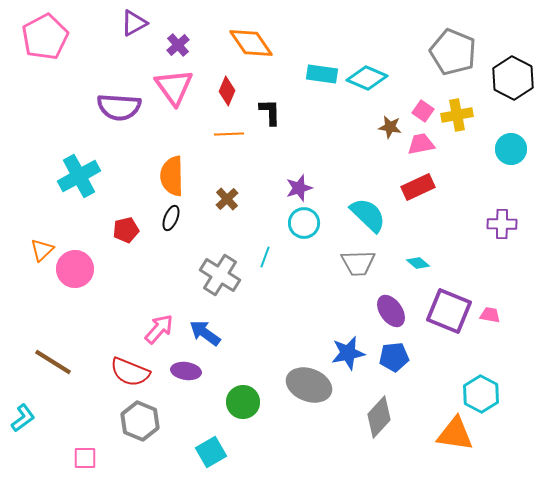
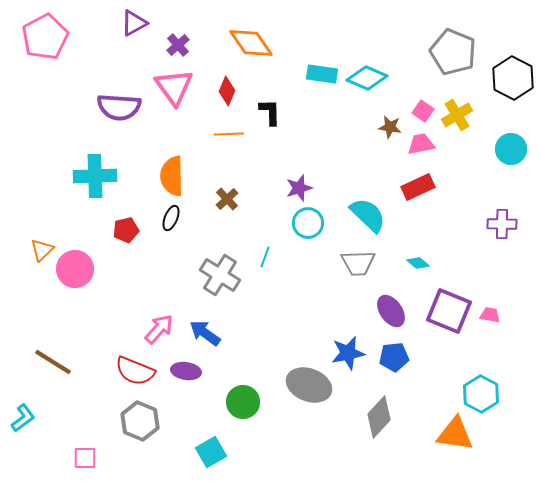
yellow cross at (457, 115): rotated 20 degrees counterclockwise
cyan cross at (79, 176): moved 16 px right; rotated 27 degrees clockwise
cyan circle at (304, 223): moved 4 px right
red semicircle at (130, 372): moved 5 px right, 1 px up
